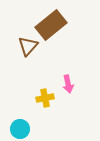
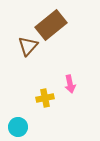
pink arrow: moved 2 px right
cyan circle: moved 2 px left, 2 px up
